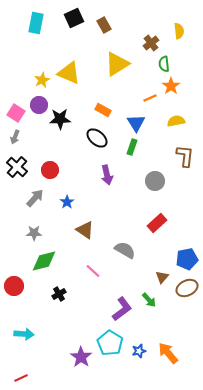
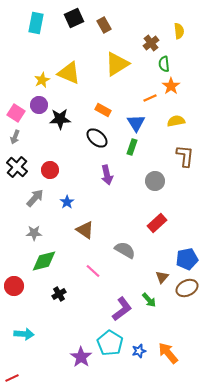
red line at (21, 378): moved 9 px left
